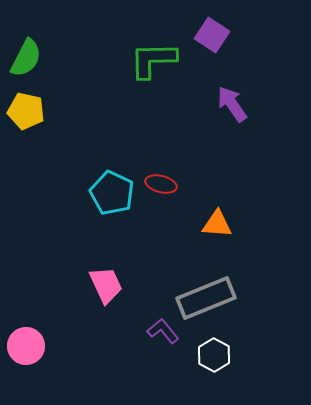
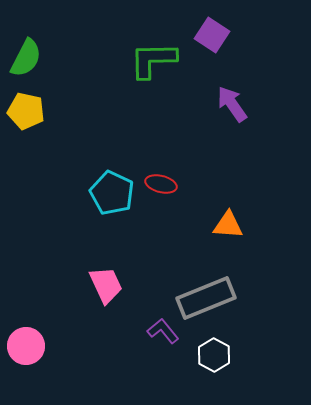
orange triangle: moved 11 px right, 1 px down
